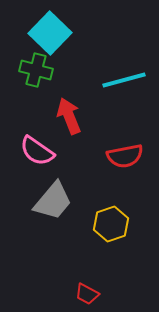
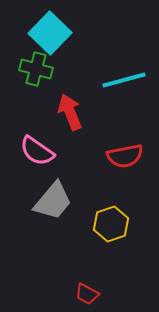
green cross: moved 1 px up
red arrow: moved 1 px right, 4 px up
